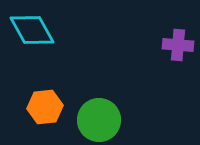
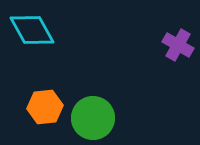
purple cross: rotated 24 degrees clockwise
green circle: moved 6 px left, 2 px up
